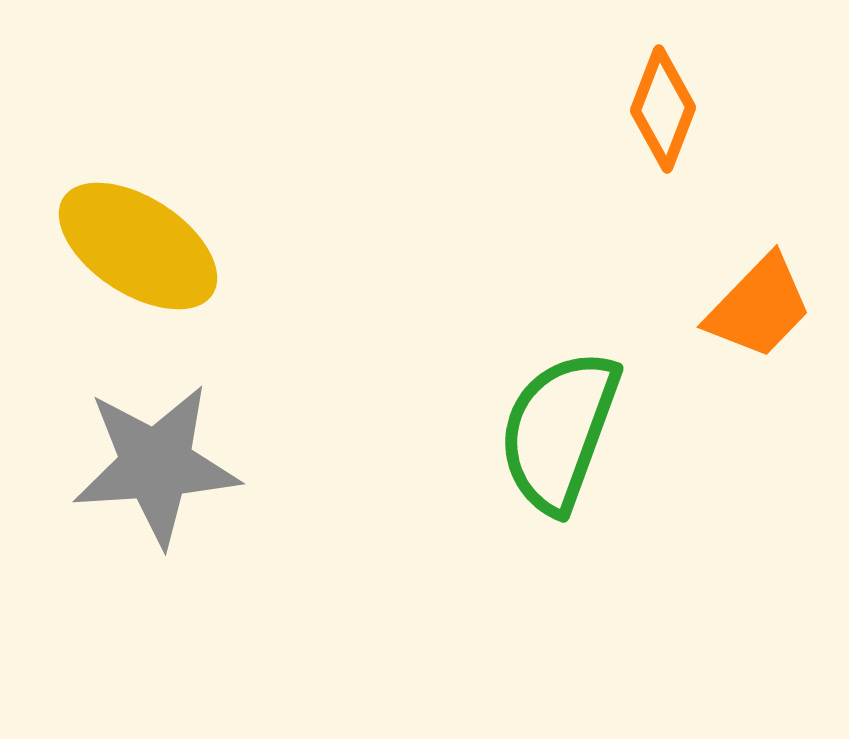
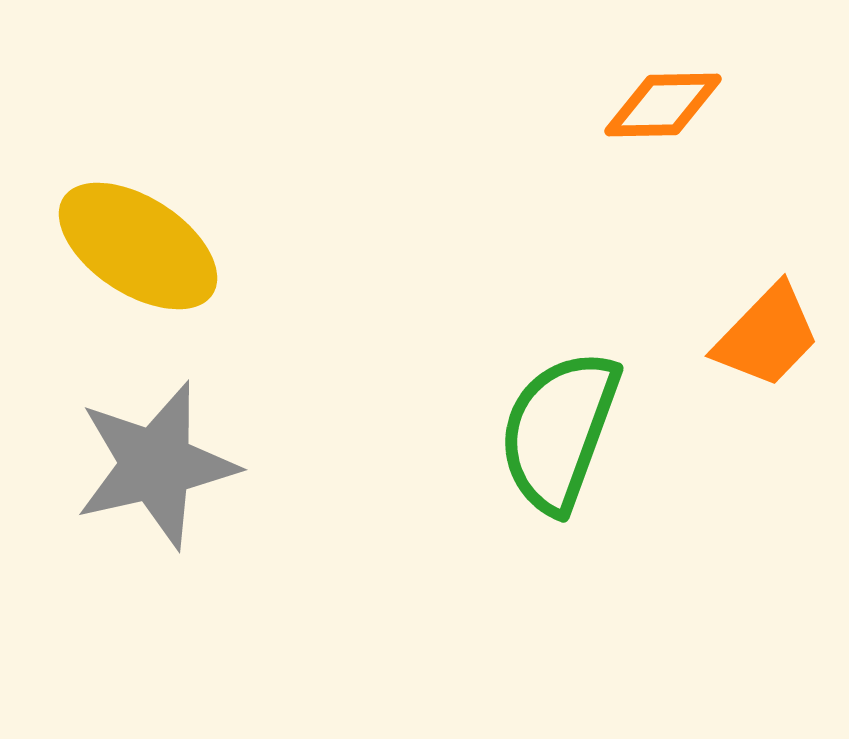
orange diamond: moved 4 px up; rotated 68 degrees clockwise
orange trapezoid: moved 8 px right, 29 px down
gray star: rotated 9 degrees counterclockwise
